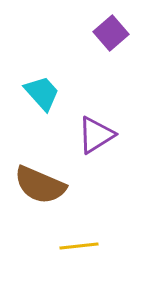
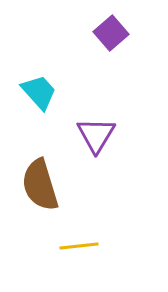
cyan trapezoid: moved 3 px left, 1 px up
purple triangle: rotated 27 degrees counterclockwise
brown semicircle: rotated 50 degrees clockwise
